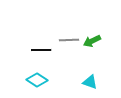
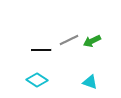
gray line: rotated 24 degrees counterclockwise
